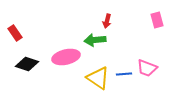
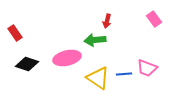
pink rectangle: moved 3 px left, 1 px up; rotated 21 degrees counterclockwise
pink ellipse: moved 1 px right, 1 px down
